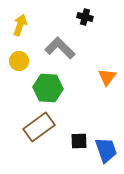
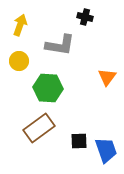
gray L-shape: moved 3 px up; rotated 144 degrees clockwise
brown rectangle: moved 1 px down
